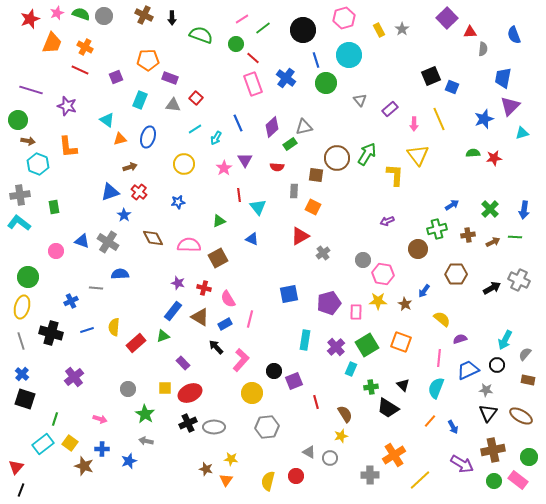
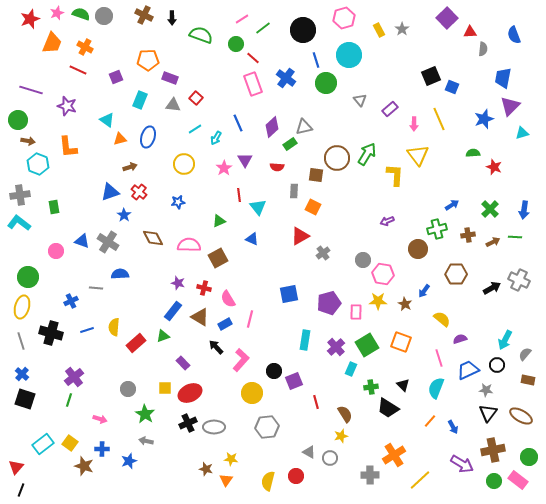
red line at (80, 70): moved 2 px left
red star at (494, 158): moved 9 px down; rotated 28 degrees clockwise
pink line at (439, 358): rotated 24 degrees counterclockwise
green line at (55, 419): moved 14 px right, 19 px up
